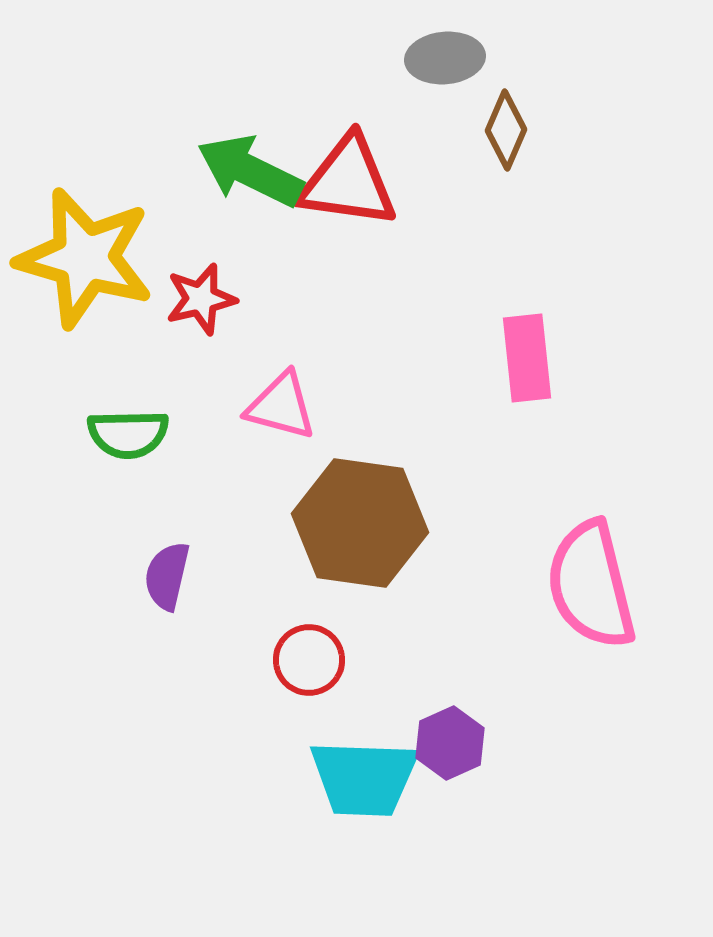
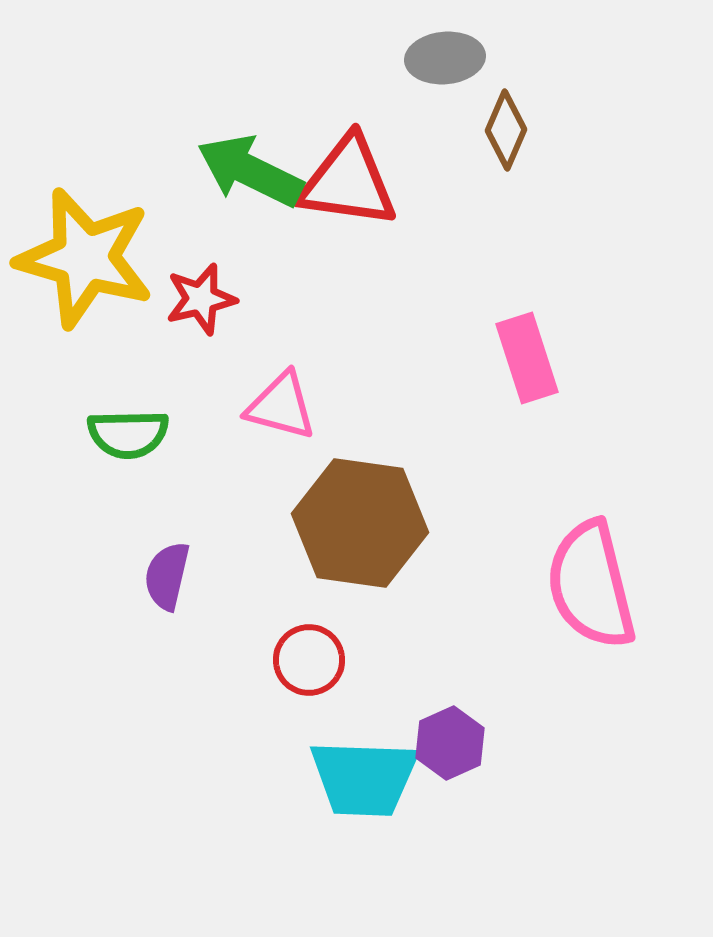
pink rectangle: rotated 12 degrees counterclockwise
